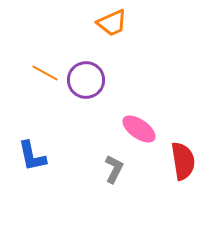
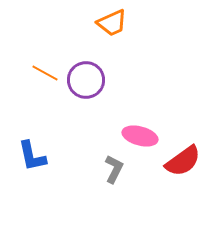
pink ellipse: moved 1 px right, 7 px down; rotated 20 degrees counterclockwise
red semicircle: rotated 63 degrees clockwise
